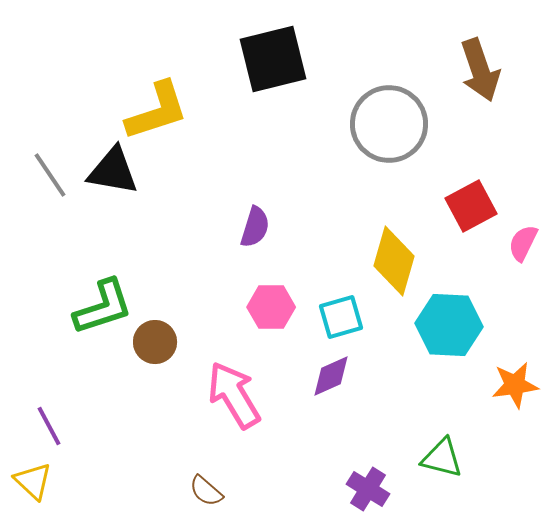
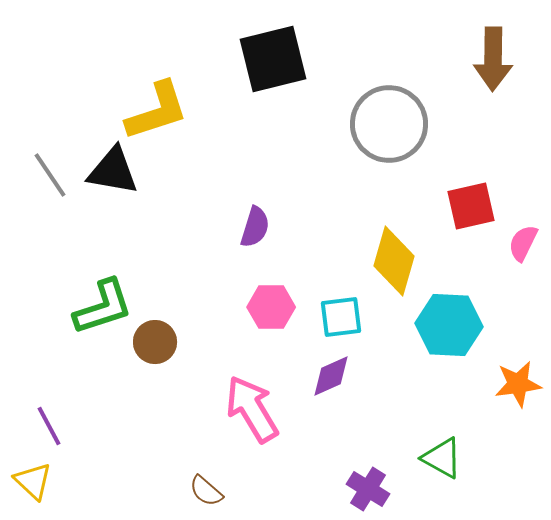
brown arrow: moved 13 px right, 11 px up; rotated 20 degrees clockwise
red square: rotated 15 degrees clockwise
cyan square: rotated 9 degrees clockwise
orange star: moved 3 px right, 1 px up
pink arrow: moved 18 px right, 14 px down
green triangle: rotated 15 degrees clockwise
